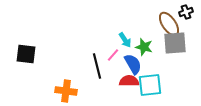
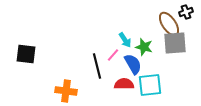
red semicircle: moved 5 px left, 3 px down
